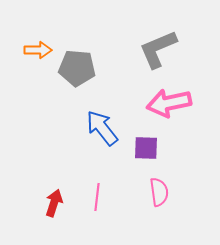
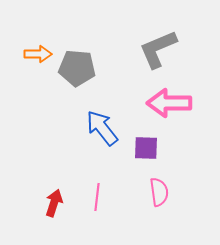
orange arrow: moved 4 px down
pink arrow: rotated 12 degrees clockwise
